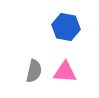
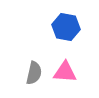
gray semicircle: moved 2 px down
